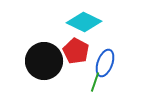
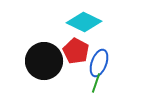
blue ellipse: moved 6 px left
green line: moved 1 px right, 1 px down
